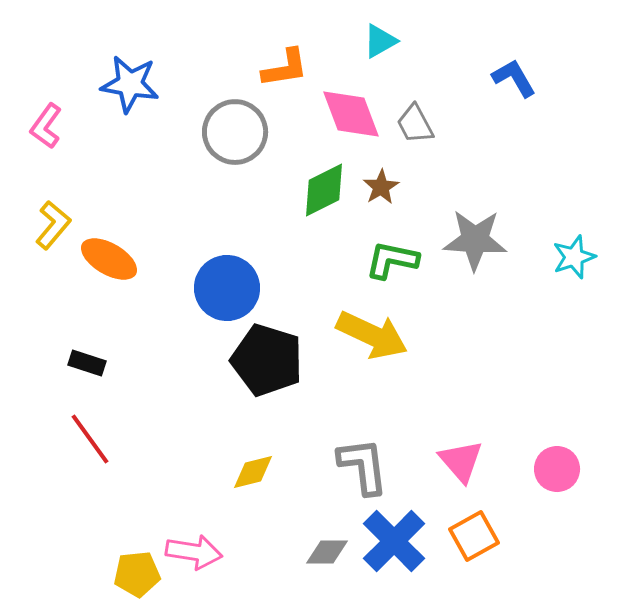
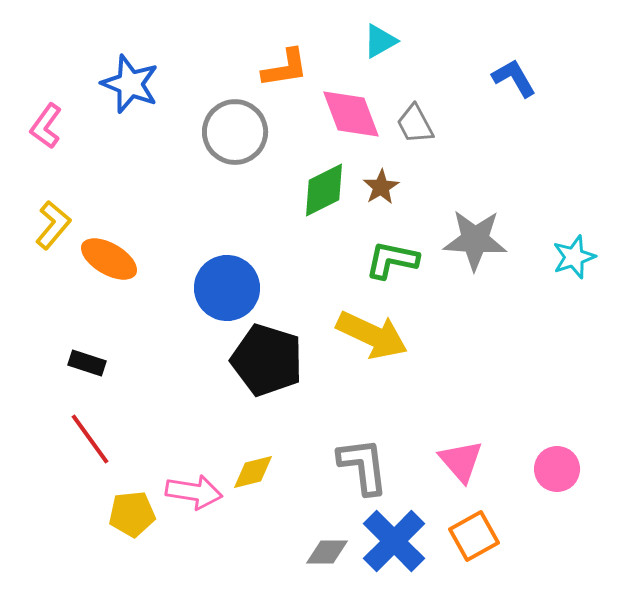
blue star: rotated 12 degrees clockwise
pink arrow: moved 60 px up
yellow pentagon: moved 5 px left, 60 px up
